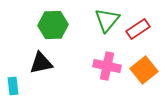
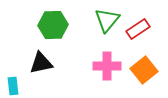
pink cross: rotated 12 degrees counterclockwise
